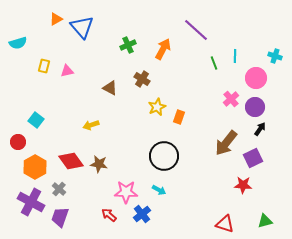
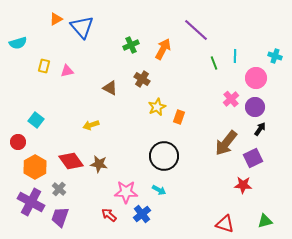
green cross: moved 3 px right
